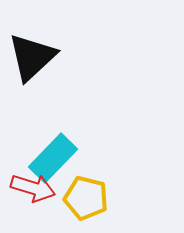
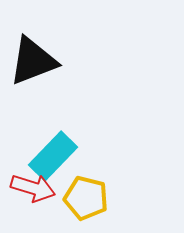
black triangle: moved 1 px right, 4 px down; rotated 22 degrees clockwise
cyan rectangle: moved 2 px up
